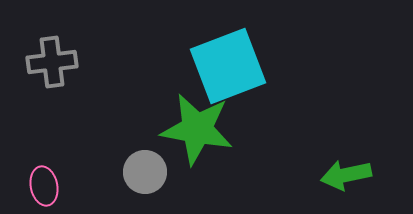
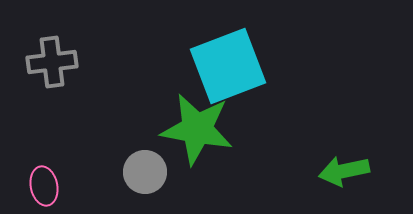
green arrow: moved 2 px left, 4 px up
